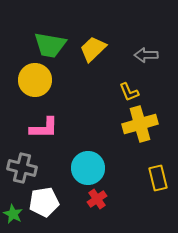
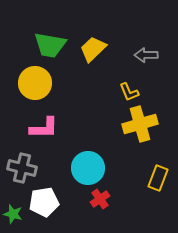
yellow circle: moved 3 px down
yellow rectangle: rotated 35 degrees clockwise
red cross: moved 3 px right
green star: rotated 12 degrees counterclockwise
